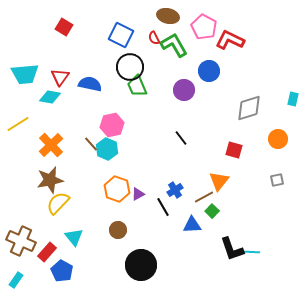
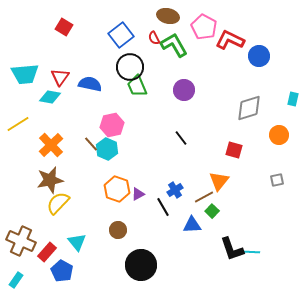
blue square at (121, 35): rotated 25 degrees clockwise
blue circle at (209, 71): moved 50 px right, 15 px up
orange circle at (278, 139): moved 1 px right, 4 px up
cyan triangle at (74, 237): moved 3 px right, 5 px down
